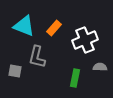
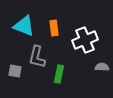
orange rectangle: rotated 49 degrees counterclockwise
gray semicircle: moved 2 px right
green rectangle: moved 16 px left, 4 px up
